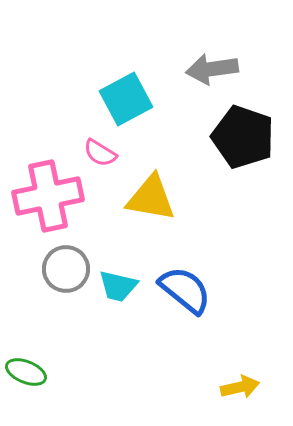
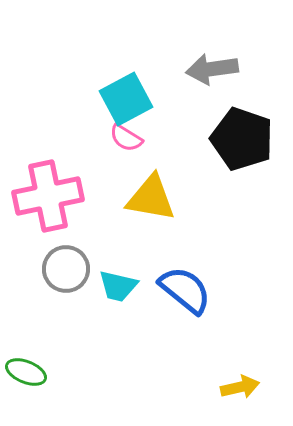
black pentagon: moved 1 px left, 2 px down
pink semicircle: moved 26 px right, 15 px up
